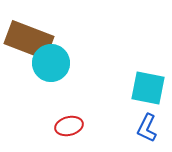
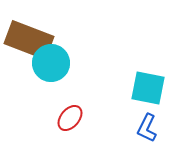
red ellipse: moved 1 px right, 8 px up; rotated 36 degrees counterclockwise
